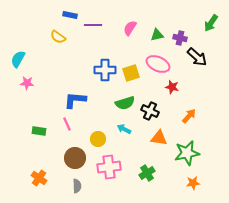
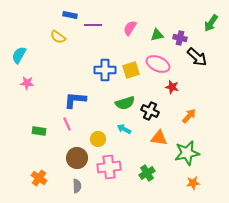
cyan semicircle: moved 1 px right, 4 px up
yellow square: moved 3 px up
brown circle: moved 2 px right
